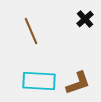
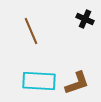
black cross: rotated 24 degrees counterclockwise
brown L-shape: moved 1 px left
